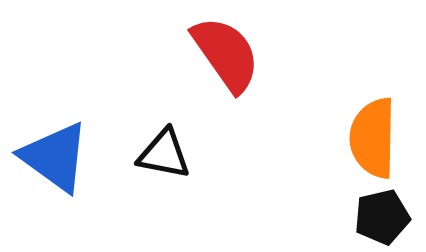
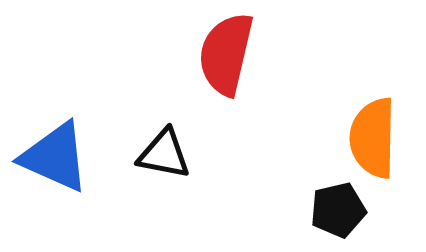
red semicircle: rotated 132 degrees counterclockwise
blue triangle: rotated 12 degrees counterclockwise
black pentagon: moved 44 px left, 7 px up
